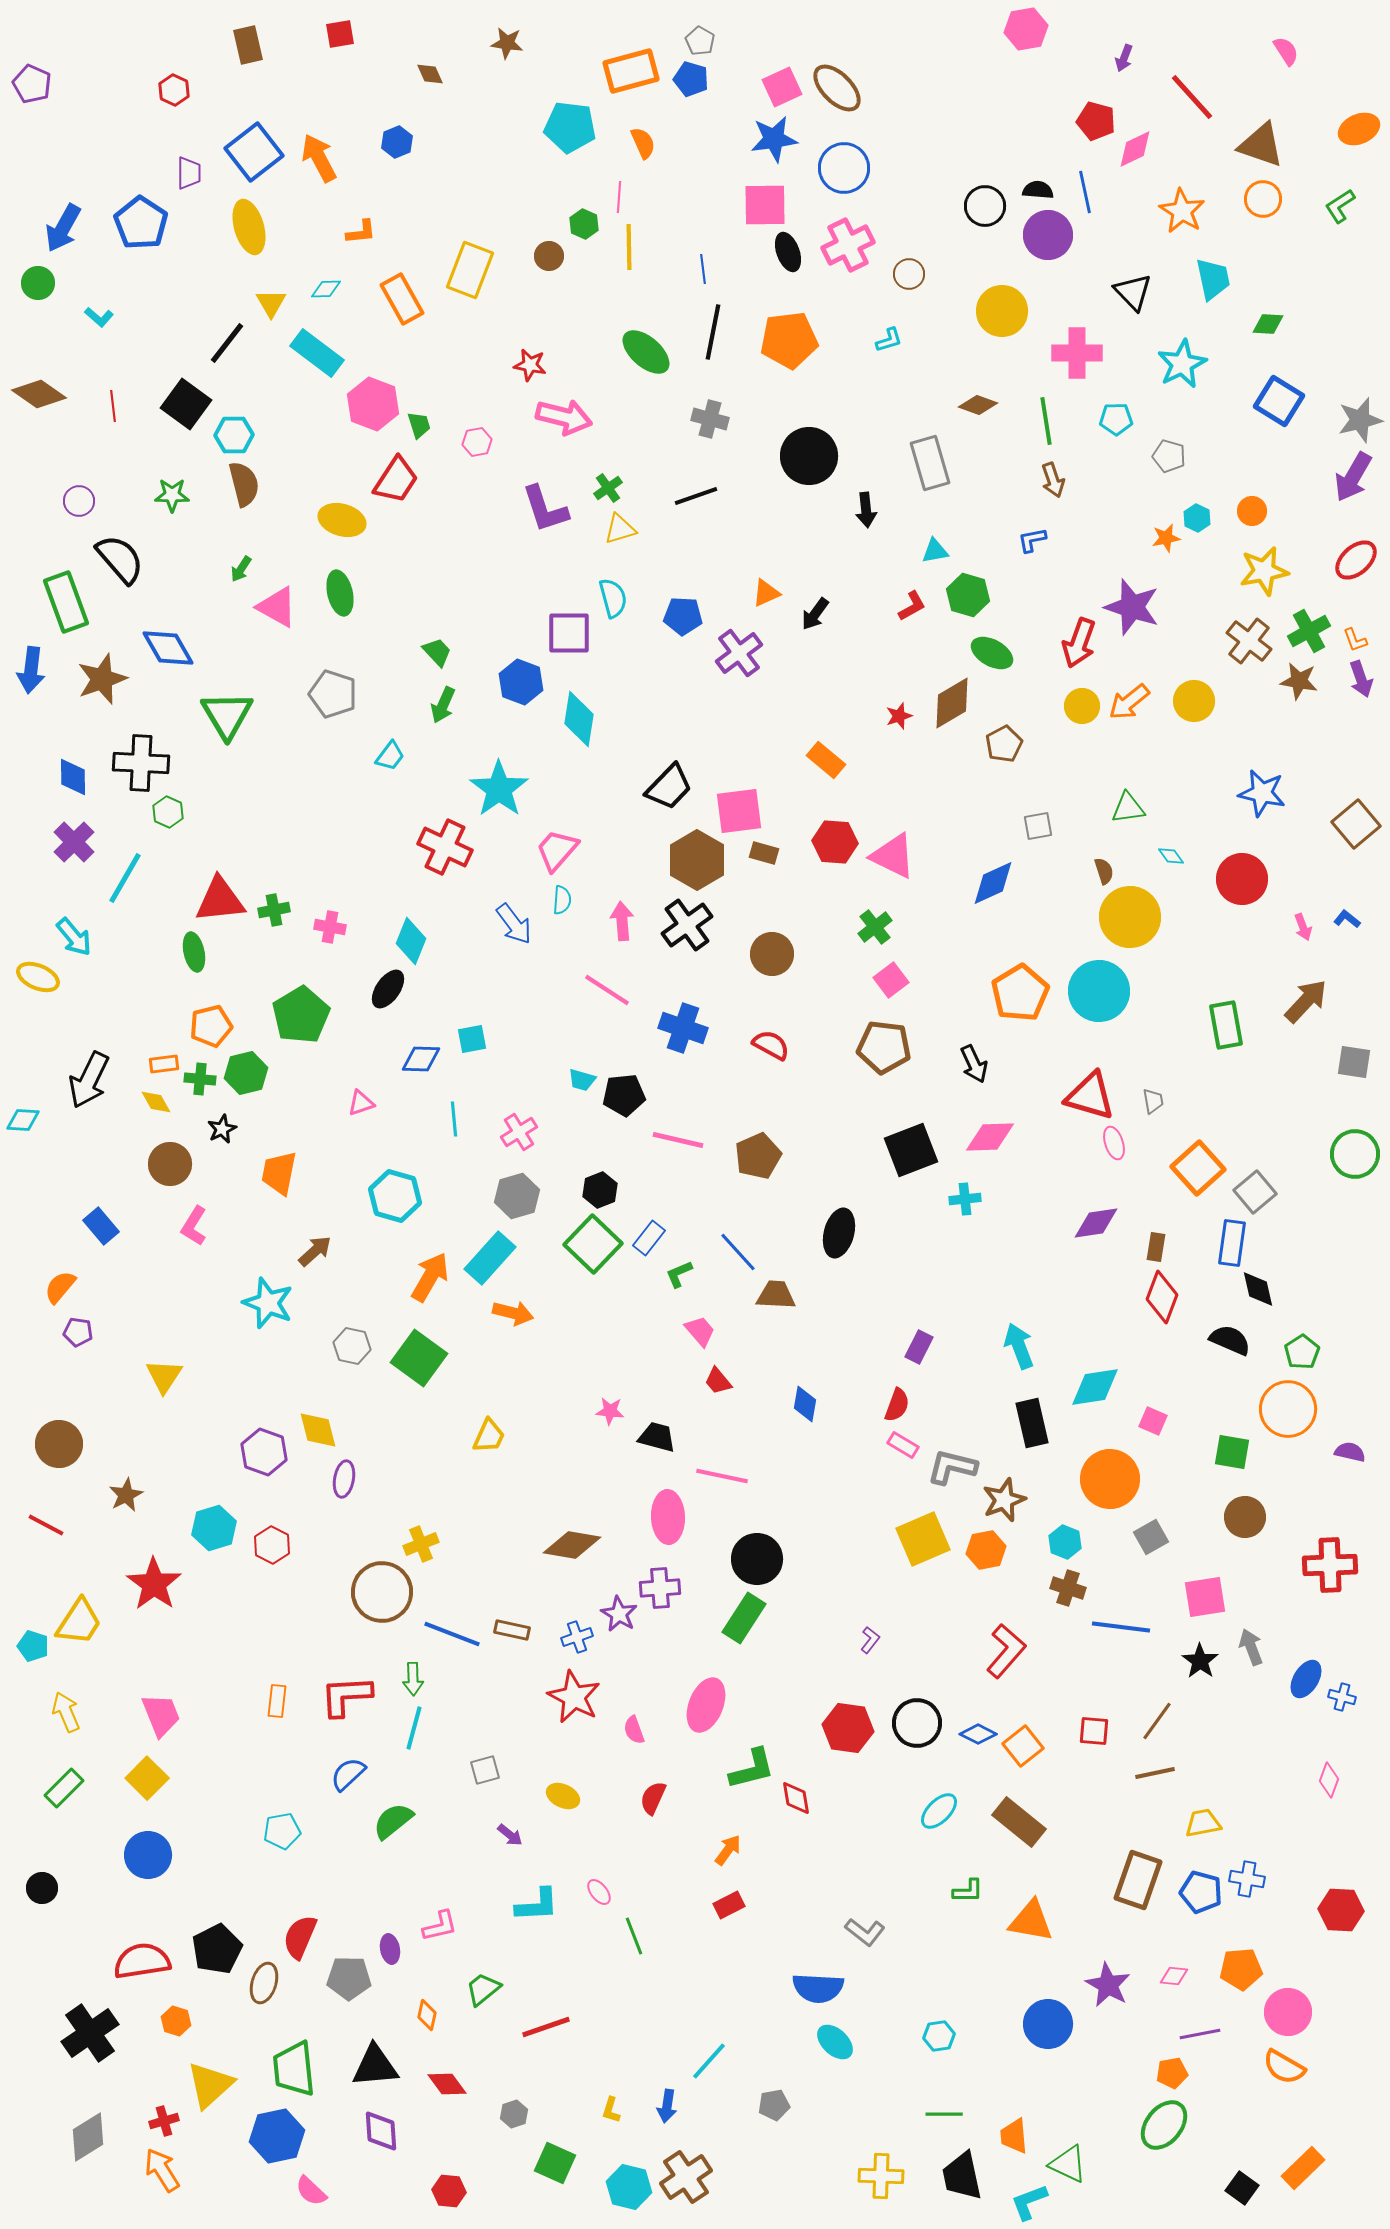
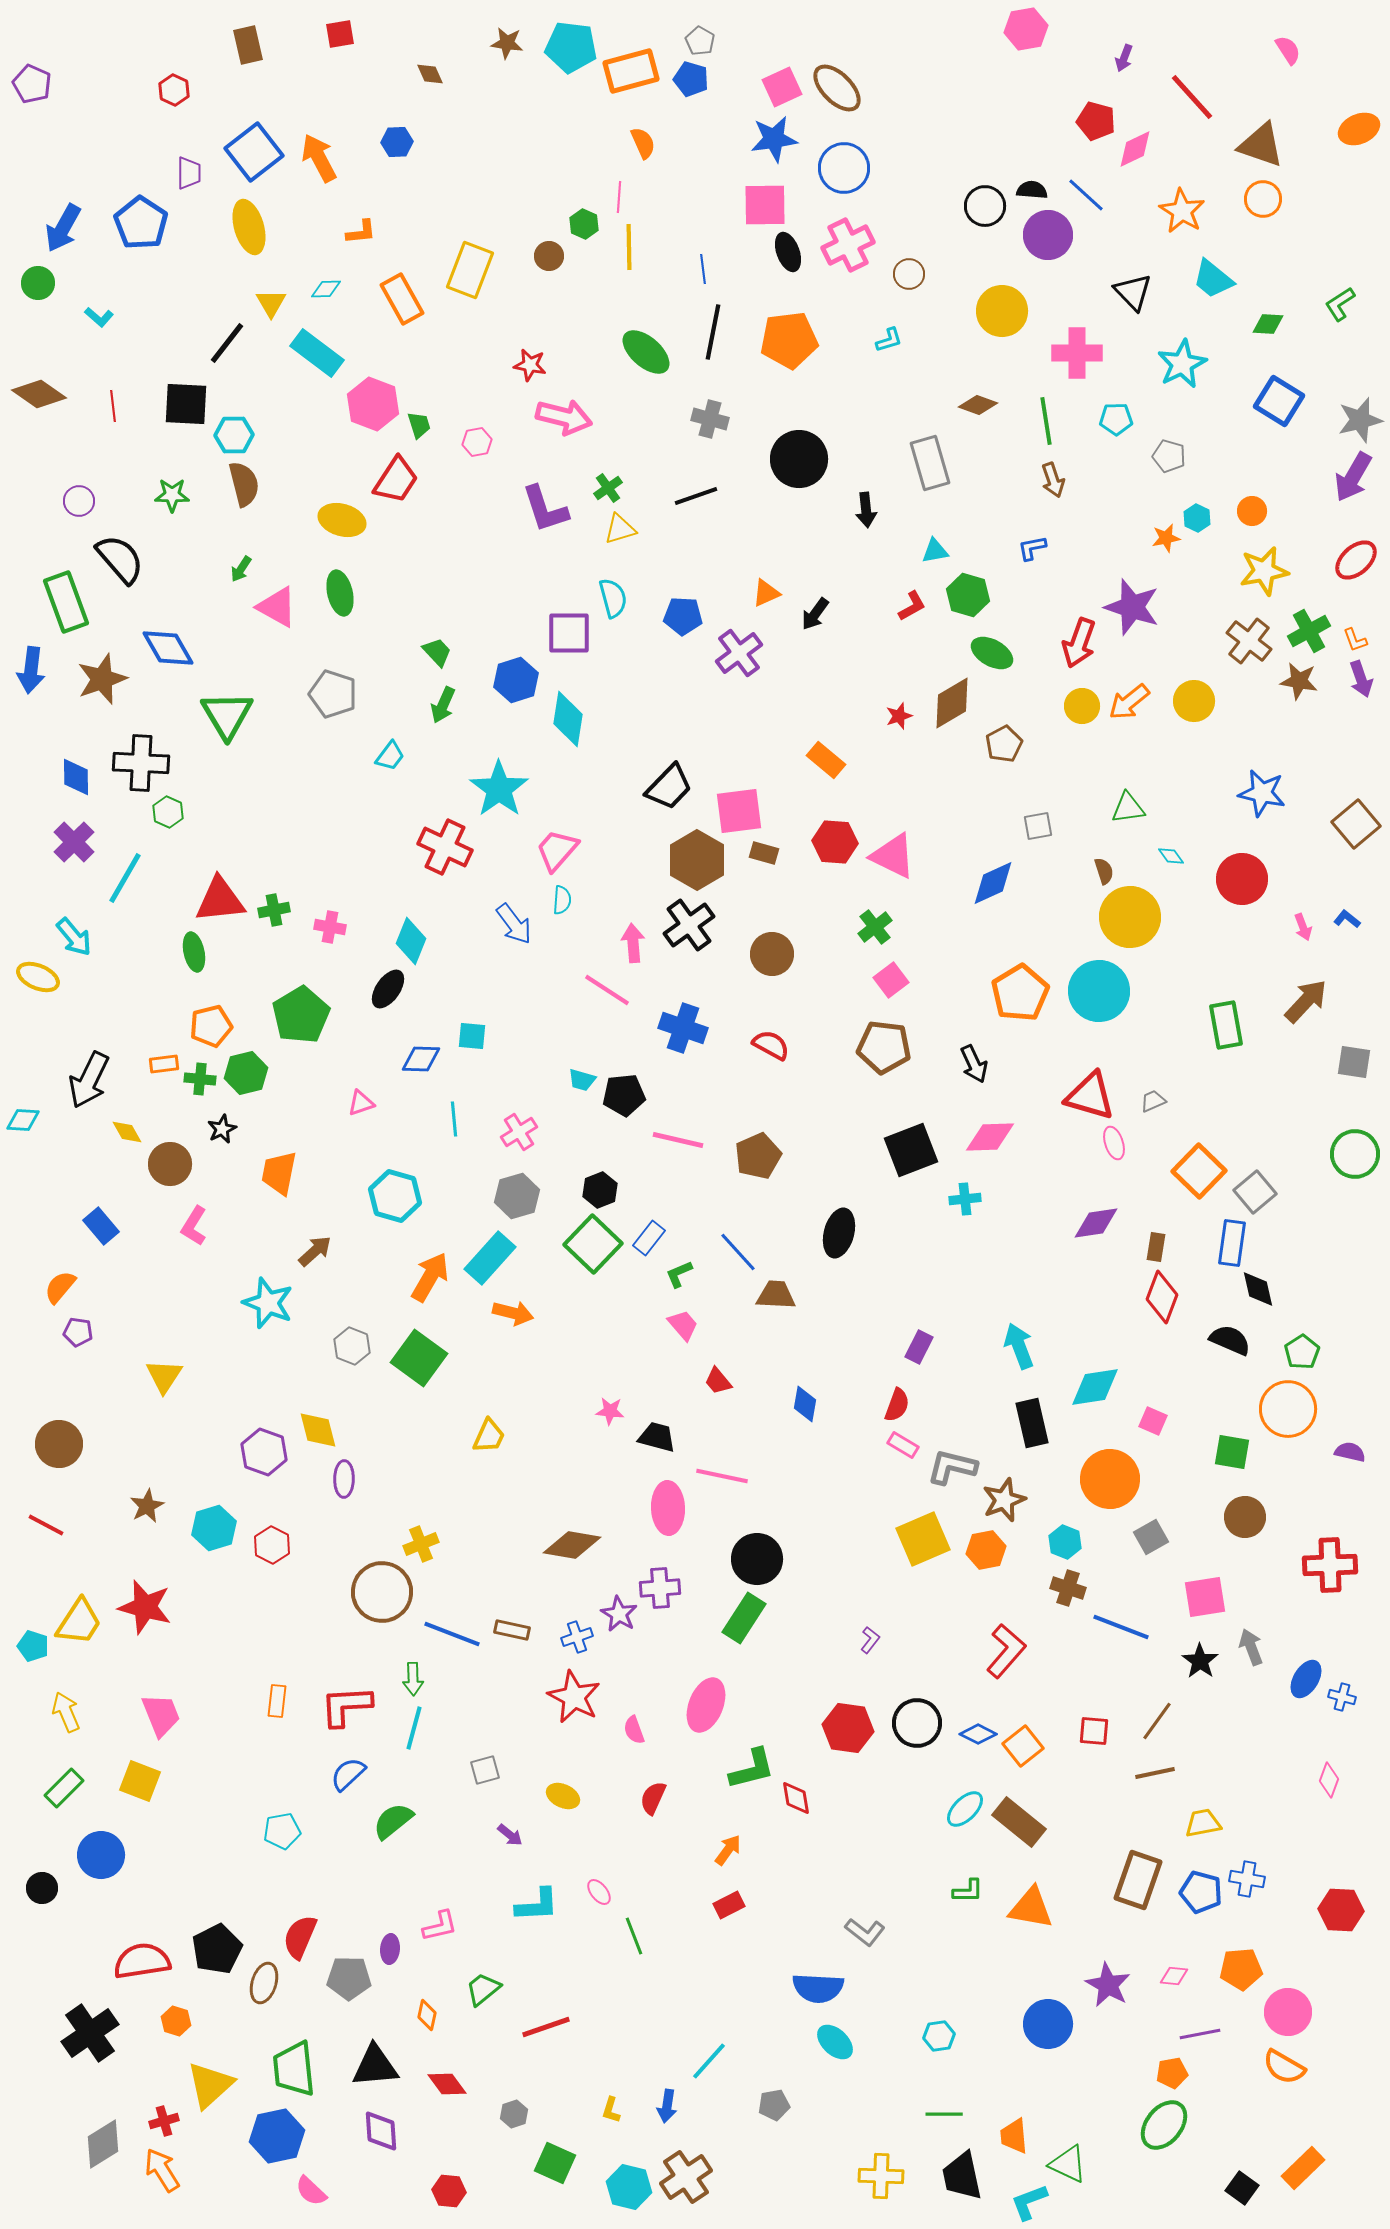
pink semicircle at (1286, 51): moved 2 px right, 1 px up
cyan pentagon at (570, 127): moved 1 px right, 80 px up
blue hexagon at (397, 142): rotated 20 degrees clockwise
black semicircle at (1038, 190): moved 6 px left
blue line at (1085, 192): moved 1 px right, 3 px down; rotated 36 degrees counterclockwise
green L-shape at (1340, 206): moved 98 px down
cyan trapezoid at (1213, 279): rotated 141 degrees clockwise
black square at (186, 404): rotated 33 degrees counterclockwise
black circle at (809, 456): moved 10 px left, 3 px down
blue L-shape at (1032, 540): moved 8 px down
blue hexagon at (521, 682): moved 5 px left, 2 px up; rotated 21 degrees clockwise
cyan diamond at (579, 719): moved 11 px left
blue diamond at (73, 777): moved 3 px right
pink arrow at (622, 921): moved 11 px right, 22 px down
black cross at (687, 925): moved 2 px right
cyan square at (472, 1039): moved 3 px up; rotated 16 degrees clockwise
gray trapezoid at (1153, 1101): rotated 104 degrees counterclockwise
yellow diamond at (156, 1102): moved 29 px left, 30 px down
orange square at (1198, 1168): moved 1 px right, 3 px down; rotated 4 degrees counterclockwise
pink trapezoid at (700, 1331): moved 17 px left, 6 px up
gray hexagon at (352, 1346): rotated 9 degrees clockwise
purple ellipse at (344, 1479): rotated 9 degrees counterclockwise
brown star at (126, 1495): moved 21 px right, 11 px down
pink ellipse at (668, 1517): moved 9 px up
red star at (154, 1584): moved 9 px left, 23 px down; rotated 20 degrees counterclockwise
blue line at (1121, 1627): rotated 14 degrees clockwise
red L-shape at (346, 1696): moved 10 px down
yellow square at (147, 1778): moved 7 px left, 3 px down; rotated 24 degrees counterclockwise
cyan ellipse at (939, 1811): moved 26 px right, 2 px up
blue circle at (148, 1855): moved 47 px left
orange triangle at (1031, 1921): moved 13 px up
purple ellipse at (390, 1949): rotated 16 degrees clockwise
gray diamond at (88, 2137): moved 15 px right, 7 px down
